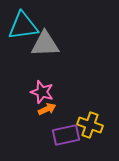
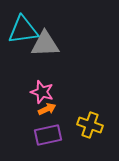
cyan triangle: moved 4 px down
purple rectangle: moved 18 px left
